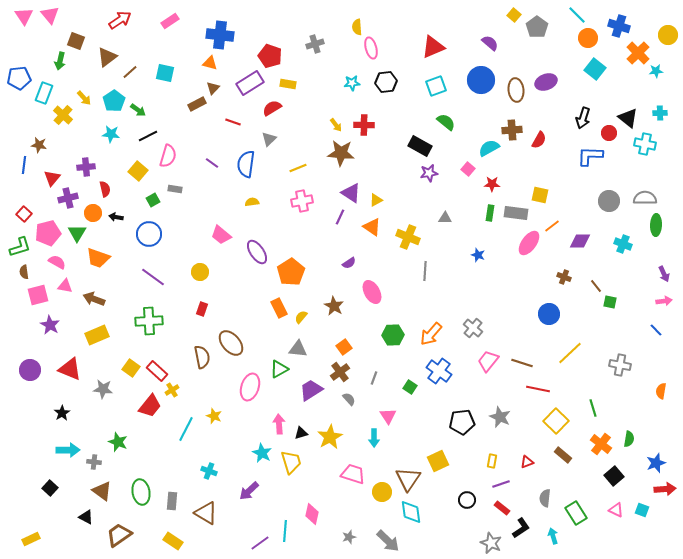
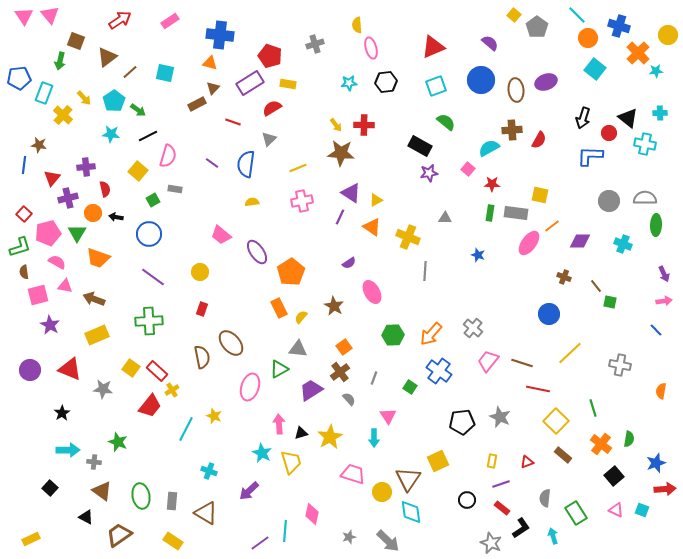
yellow semicircle at (357, 27): moved 2 px up
cyan star at (352, 83): moved 3 px left
green ellipse at (141, 492): moved 4 px down
